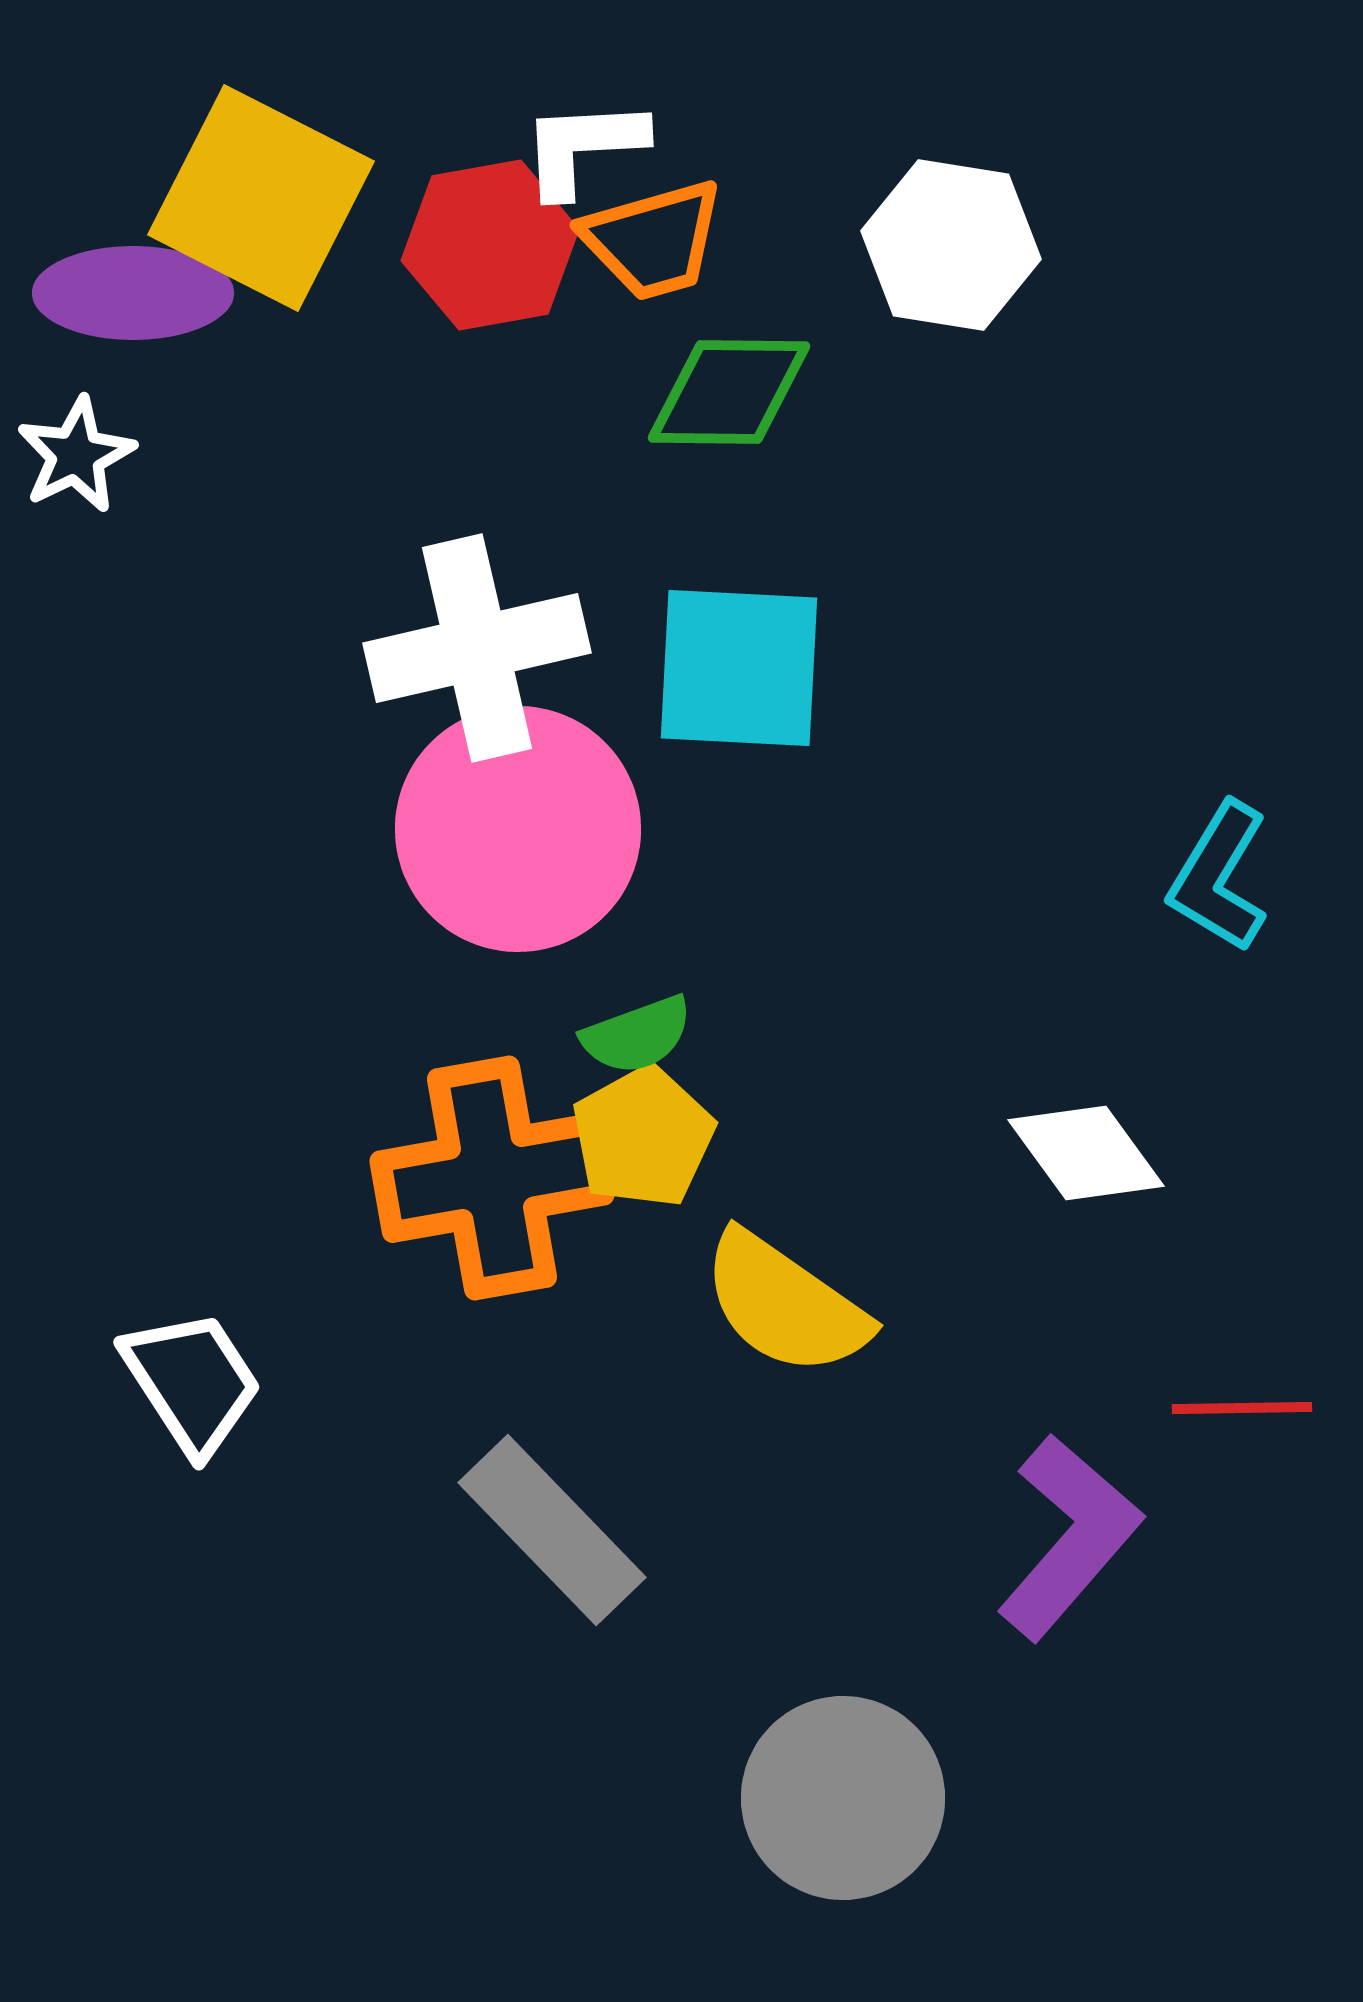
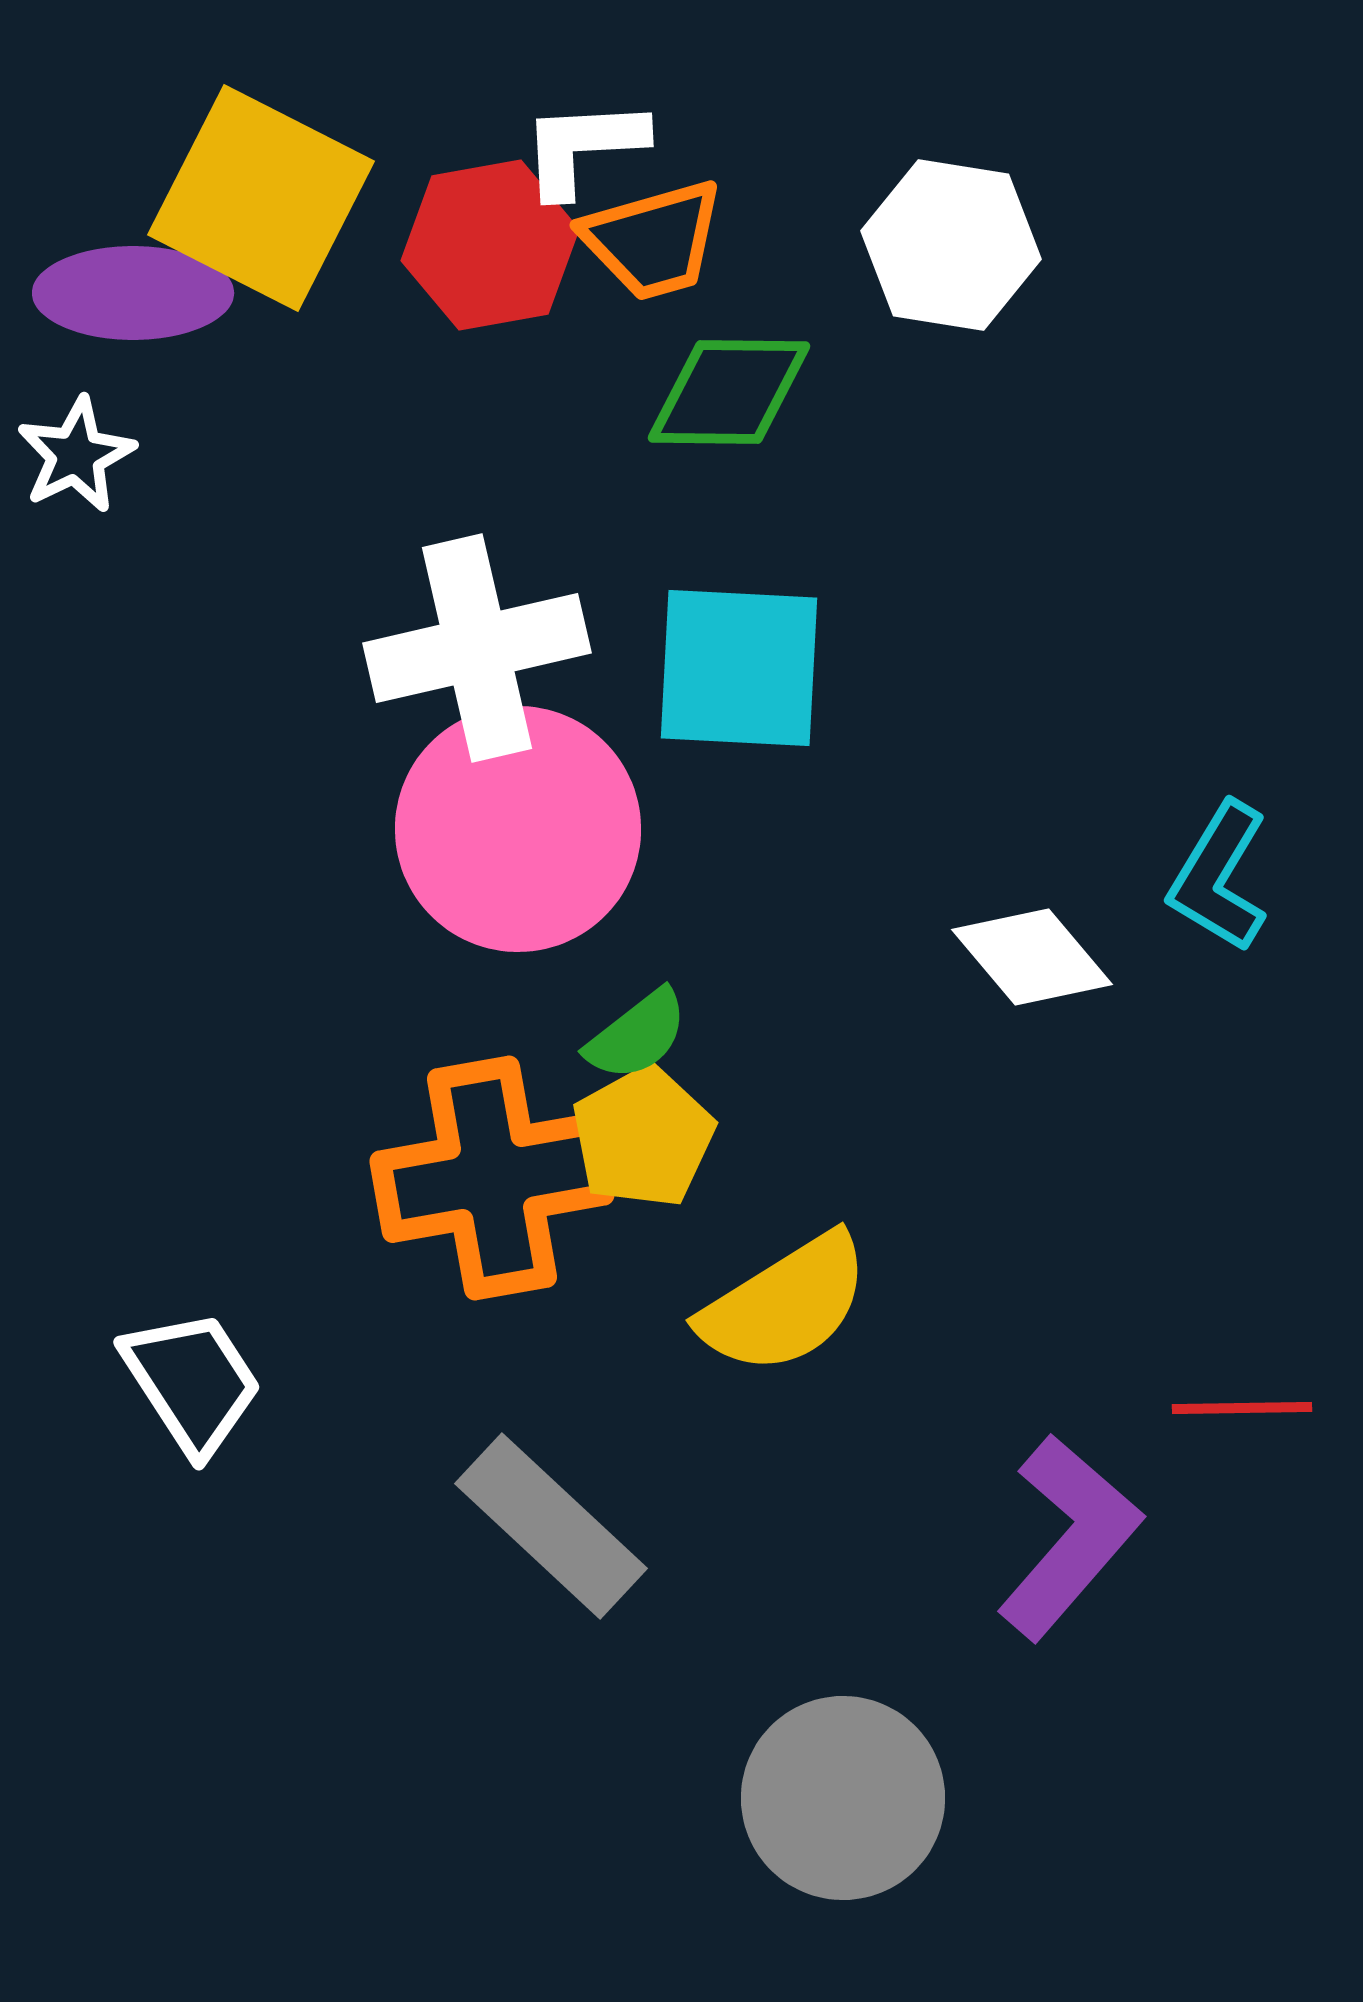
green semicircle: rotated 18 degrees counterclockwise
white diamond: moved 54 px left, 196 px up; rotated 4 degrees counterclockwise
yellow semicircle: rotated 67 degrees counterclockwise
gray rectangle: moved 1 px left, 4 px up; rotated 3 degrees counterclockwise
